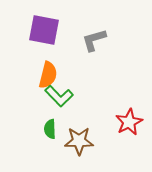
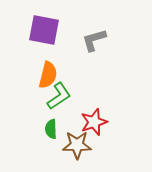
green L-shape: rotated 80 degrees counterclockwise
red star: moved 35 px left; rotated 8 degrees clockwise
green semicircle: moved 1 px right
brown star: moved 2 px left, 4 px down
